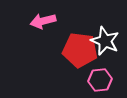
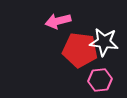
pink arrow: moved 15 px right
white star: moved 1 px left, 1 px down; rotated 16 degrees counterclockwise
